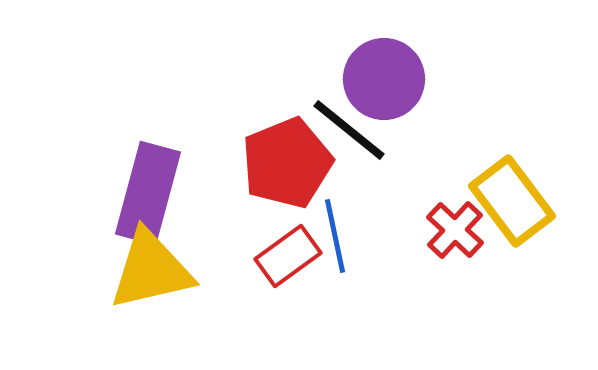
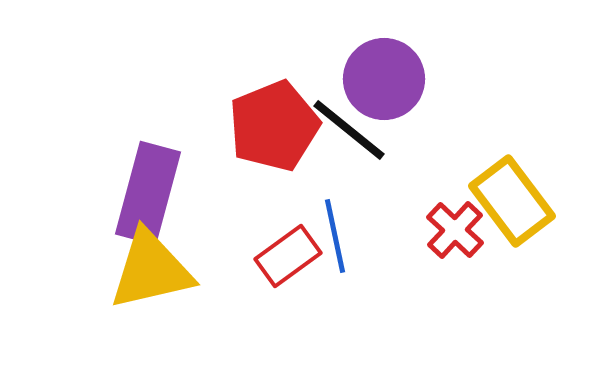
red pentagon: moved 13 px left, 37 px up
